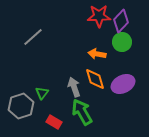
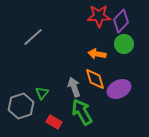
green circle: moved 2 px right, 2 px down
purple ellipse: moved 4 px left, 5 px down
